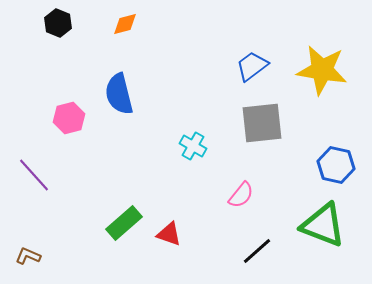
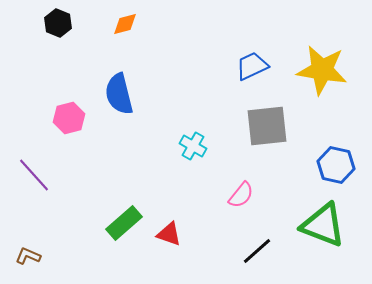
blue trapezoid: rotated 12 degrees clockwise
gray square: moved 5 px right, 3 px down
